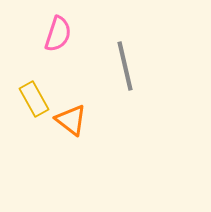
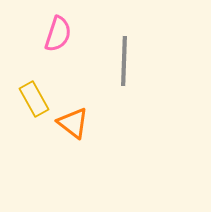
gray line: moved 1 px left, 5 px up; rotated 15 degrees clockwise
orange triangle: moved 2 px right, 3 px down
